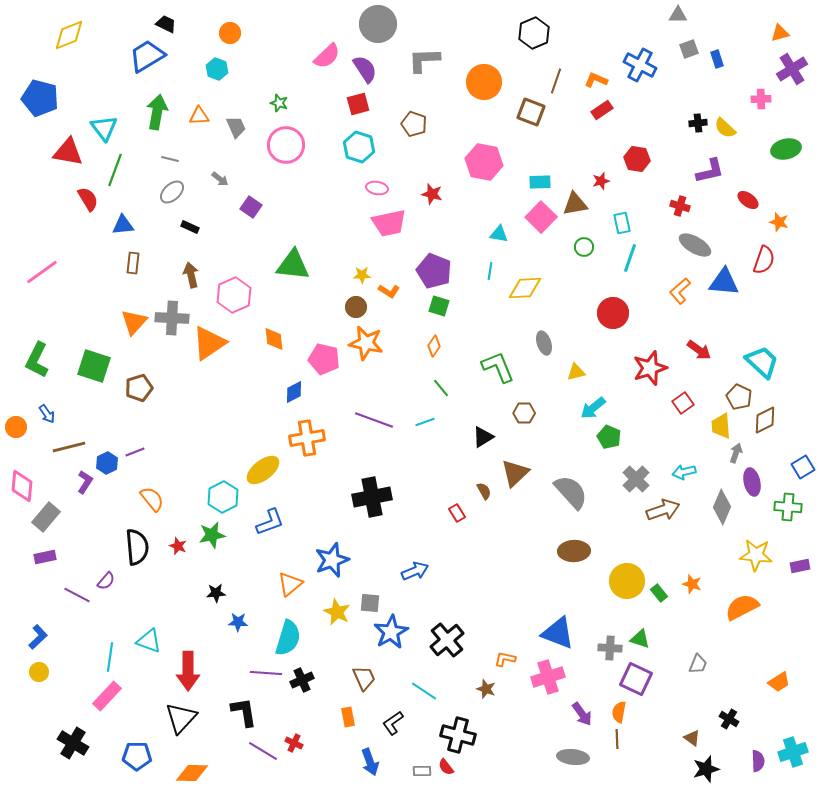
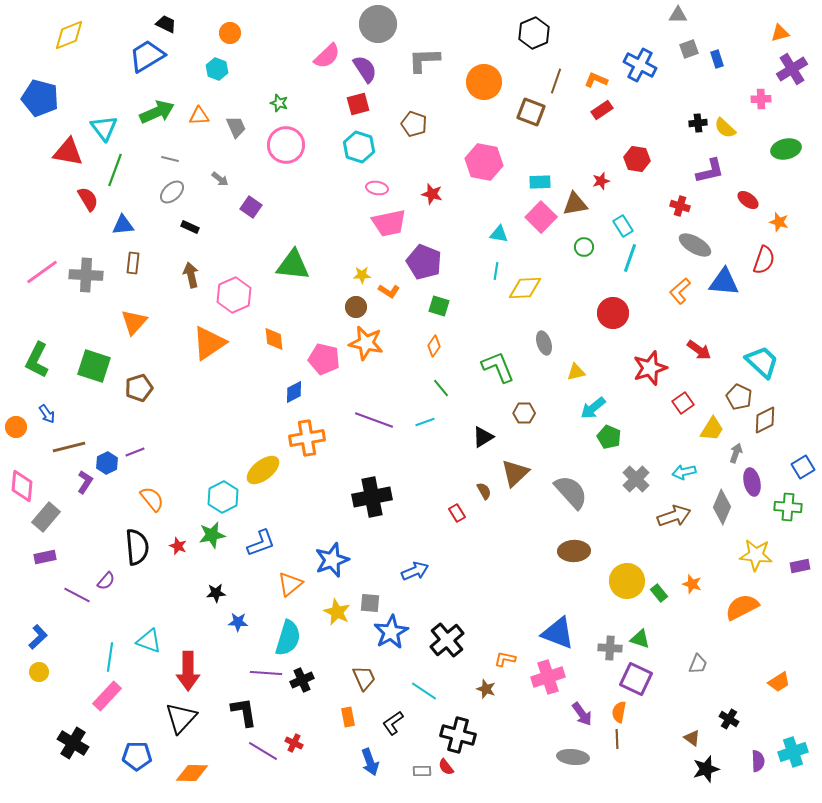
green arrow at (157, 112): rotated 56 degrees clockwise
cyan rectangle at (622, 223): moved 1 px right, 3 px down; rotated 20 degrees counterclockwise
purple pentagon at (434, 271): moved 10 px left, 9 px up
cyan line at (490, 271): moved 6 px right
gray cross at (172, 318): moved 86 px left, 43 px up
yellow trapezoid at (721, 426): moved 9 px left, 3 px down; rotated 144 degrees counterclockwise
brown arrow at (663, 510): moved 11 px right, 6 px down
blue L-shape at (270, 522): moved 9 px left, 21 px down
